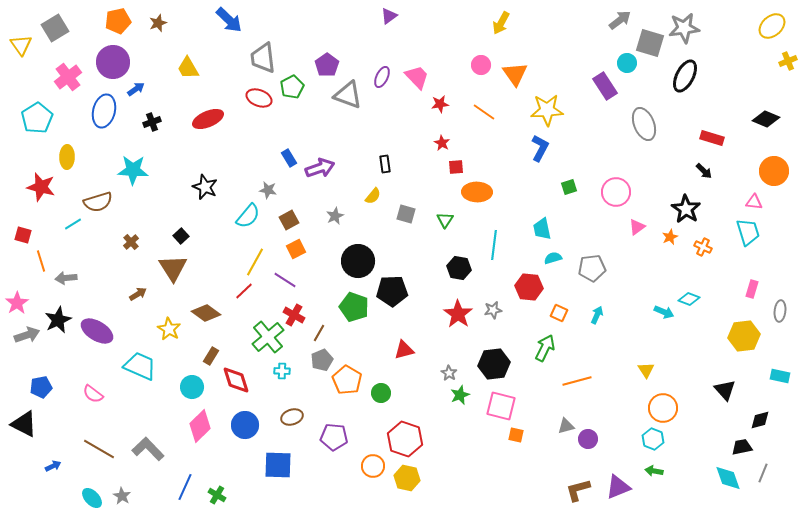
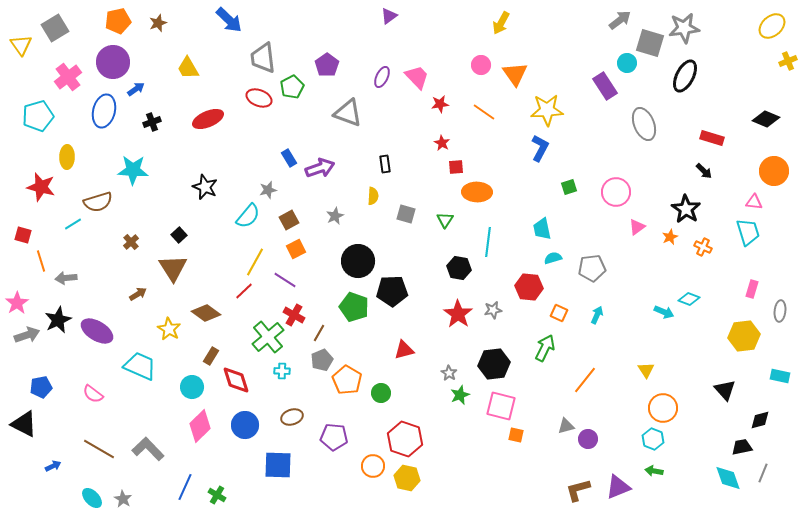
gray triangle at (348, 95): moved 18 px down
cyan pentagon at (37, 118): moved 1 px right, 2 px up; rotated 16 degrees clockwise
gray star at (268, 190): rotated 24 degrees counterclockwise
yellow semicircle at (373, 196): rotated 36 degrees counterclockwise
black square at (181, 236): moved 2 px left, 1 px up
cyan line at (494, 245): moved 6 px left, 3 px up
orange line at (577, 381): moved 8 px right, 1 px up; rotated 36 degrees counterclockwise
gray star at (122, 496): moved 1 px right, 3 px down
